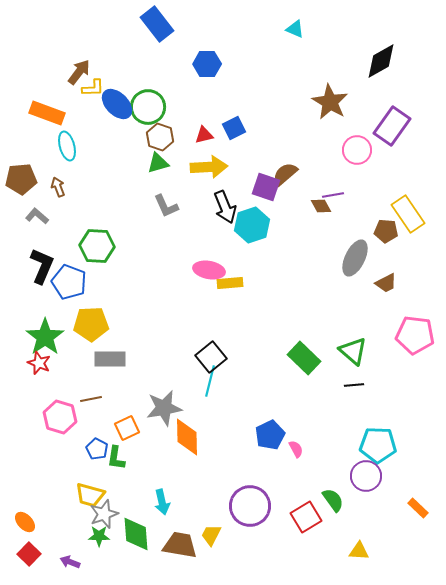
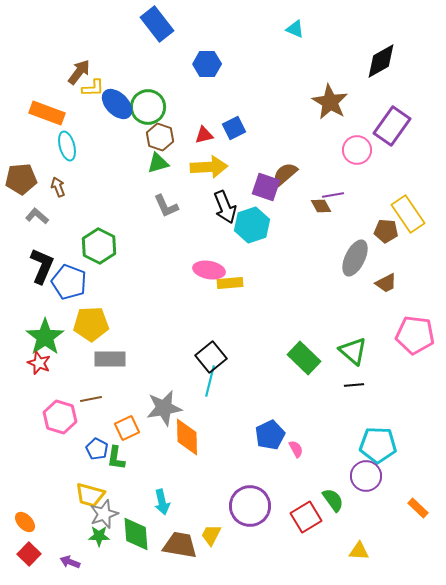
green hexagon at (97, 246): moved 2 px right; rotated 24 degrees clockwise
